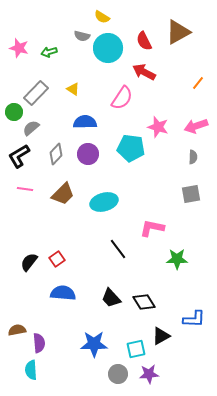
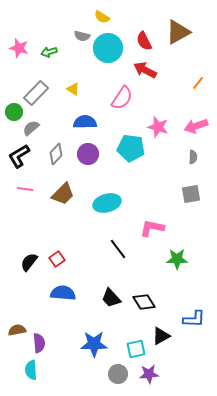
red arrow at (144, 72): moved 1 px right, 2 px up
cyan ellipse at (104, 202): moved 3 px right, 1 px down
